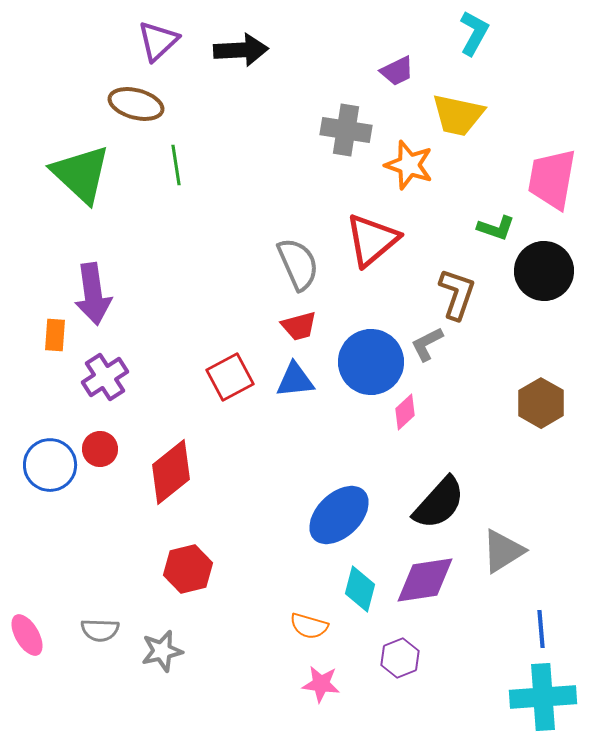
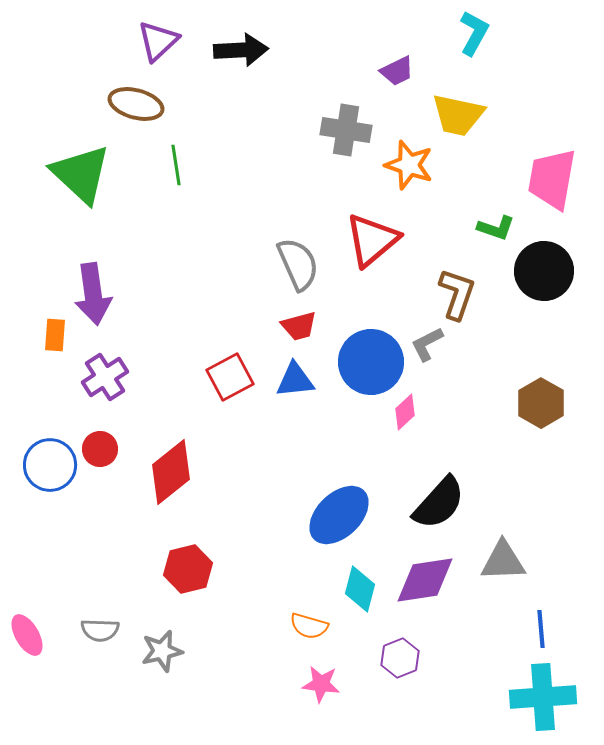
gray triangle at (503, 551): moved 10 px down; rotated 30 degrees clockwise
